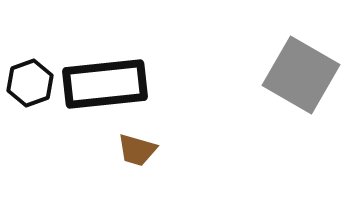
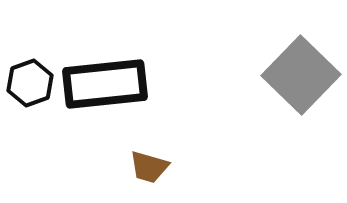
gray square: rotated 14 degrees clockwise
brown trapezoid: moved 12 px right, 17 px down
